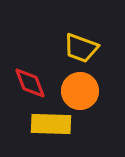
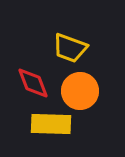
yellow trapezoid: moved 11 px left
red diamond: moved 3 px right
